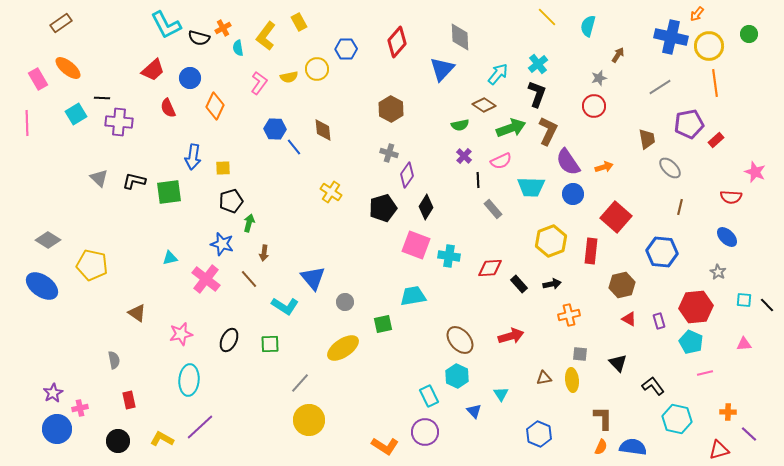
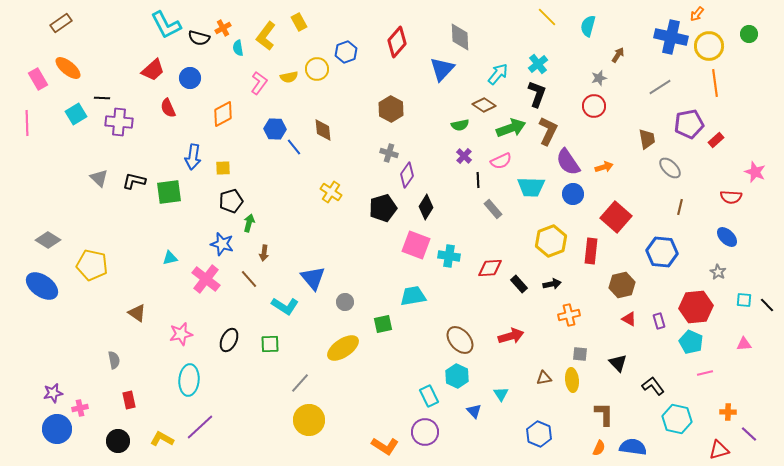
blue hexagon at (346, 49): moved 3 px down; rotated 20 degrees counterclockwise
orange diamond at (215, 106): moved 8 px right, 8 px down; rotated 36 degrees clockwise
purple star at (53, 393): rotated 18 degrees clockwise
brown L-shape at (603, 418): moved 1 px right, 4 px up
orange semicircle at (601, 447): moved 2 px left, 1 px down
